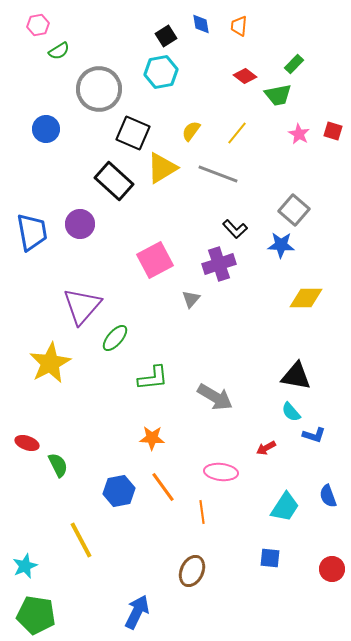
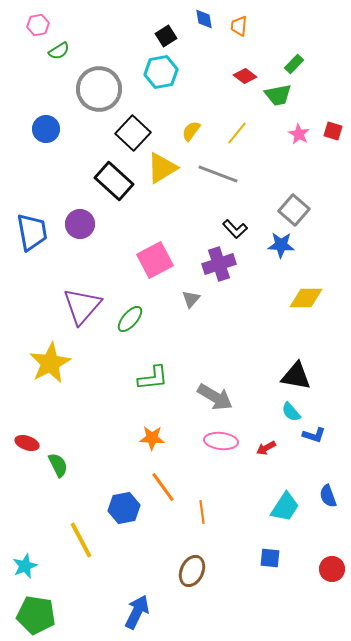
blue diamond at (201, 24): moved 3 px right, 5 px up
black square at (133, 133): rotated 20 degrees clockwise
green ellipse at (115, 338): moved 15 px right, 19 px up
pink ellipse at (221, 472): moved 31 px up
blue hexagon at (119, 491): moved 5 px right, 17 px down
